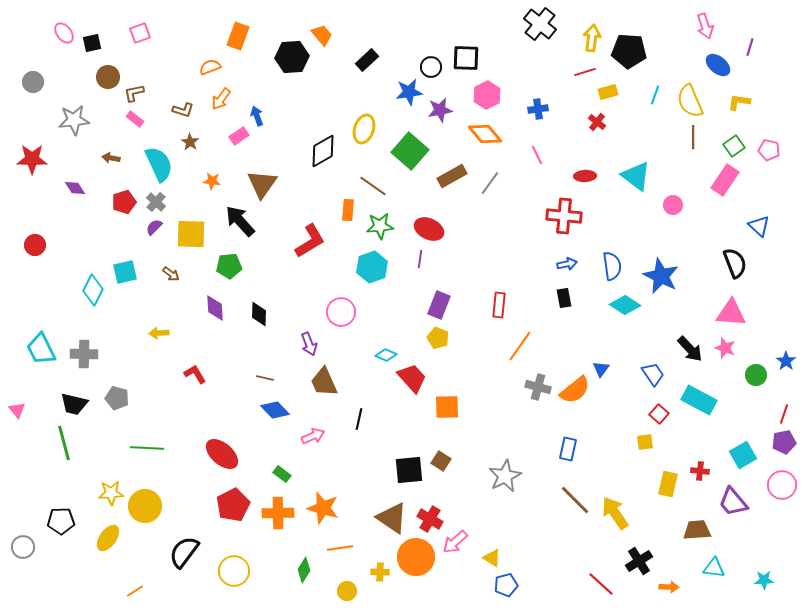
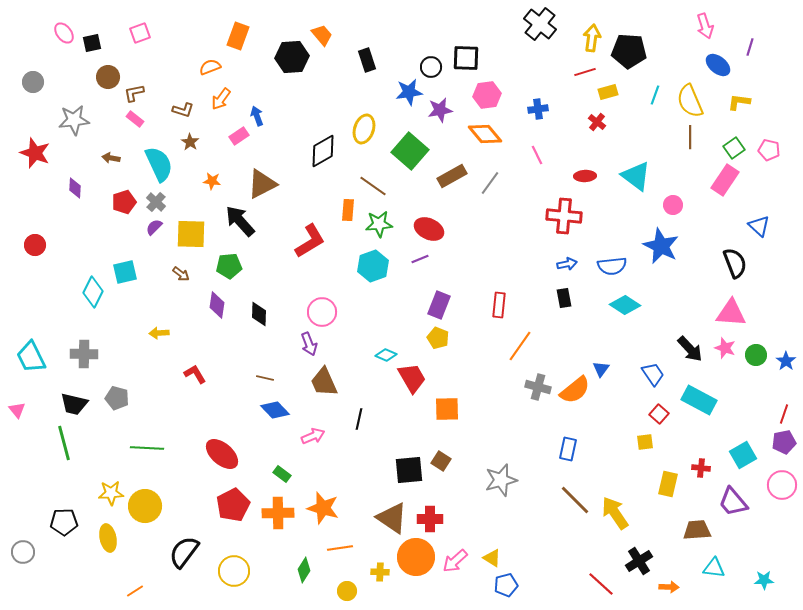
black rectangle at (367, 60): rotated 65 degrees counterclockwise
pink hexagon at (487, 95): rotated 20 degrees clockwise
brown line at (693, 137): moved 3 px left
green square at (734, 146): moved 2 px down
red star at (32, 159): moved 3 px right, 6 px up; rotated 20 degrees clockwise
brown triangle at (262, 184): rotated 28 degrees clockwise
purple diamond at (75, 188): rotated 35 degrees clockwise
green star at (380, 226): moved 1 px left, 2 px up
purple line at (420, 259): rotated 60 degrees clockwise
blue semicircle at (612, 266): rotated 92 degrees clockwise
cyan hexagon at (372, 267): moved 1 px right, 1 px up
brown arrow at (171, 274): moved 10 px right
blue star at (661, 276): moved 30 px up
cyan diamond at (93, 290): moved 2 px down
purple diamond at (215, 308): moved 2 px right, 3 px up; rotated 12 degrees clockwise
pink circle at (341, 312): moved 19 px left
cyan trapezoid at (41, 349): moved 10 px left, 8 px down
green circle at (756, 375): moved 20 px up
red trapezoid at (412, 378): rotated 12 degrees clockwise
orange square at (447, 407): moved 2 px down
red cross at (700, 471): moved 1 px right, 3 px up
gray star at (505, 476): moved 4 px left, 4 px down; rotated 12 degrees clockwise
red cross at (430, 519): rotated 30 degrees counterclockwise
black pentagon at (61, 521): moved 3 px right, 1 px down
yellow ellipse at (108, 538): rotated 48 degrees counterclockwise
pink arrow at (455, 542): moved 19 px down
gray circle at (23, 547): moved 5 px down
